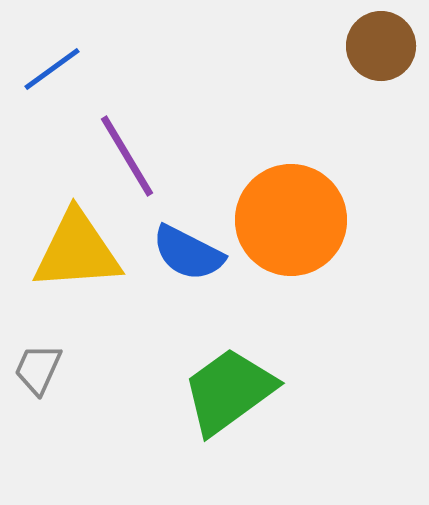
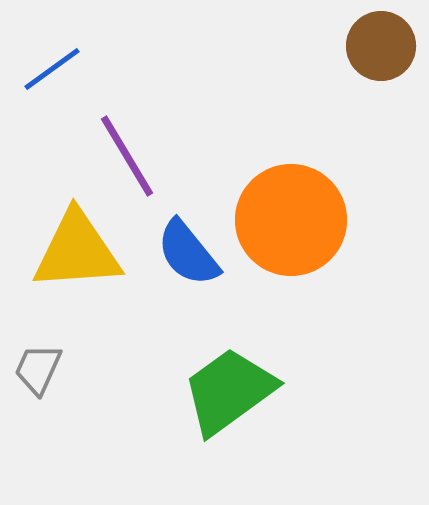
blue semicircle: rotated 24 degrees clockwise
